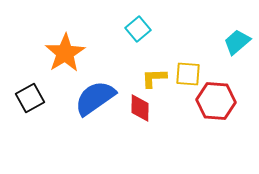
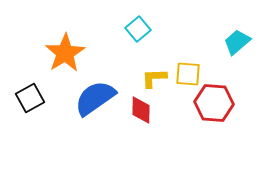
red hexagon: moved 2 px left, 2 px down
red diamond: moved 1 px right, 2 px down
